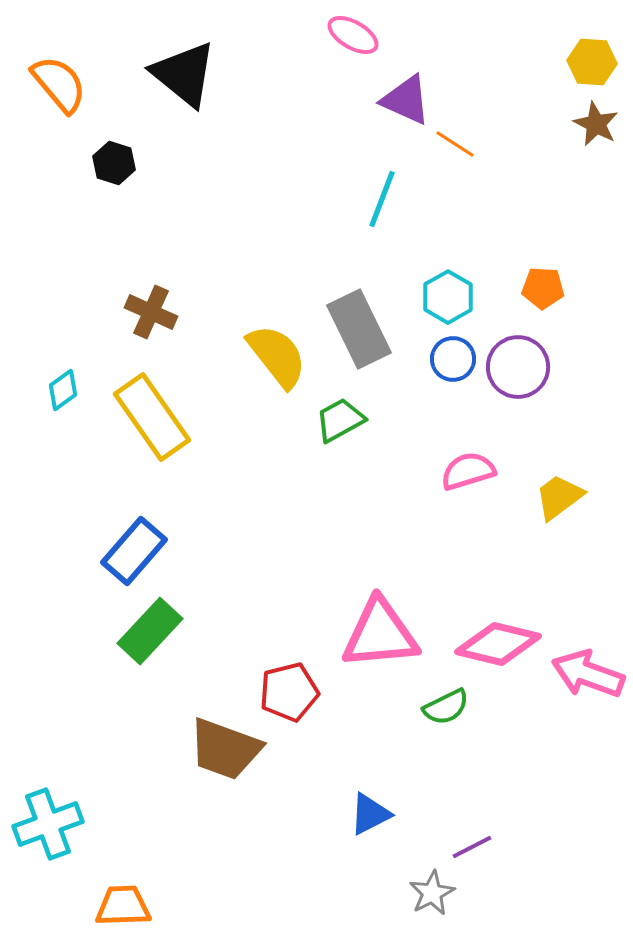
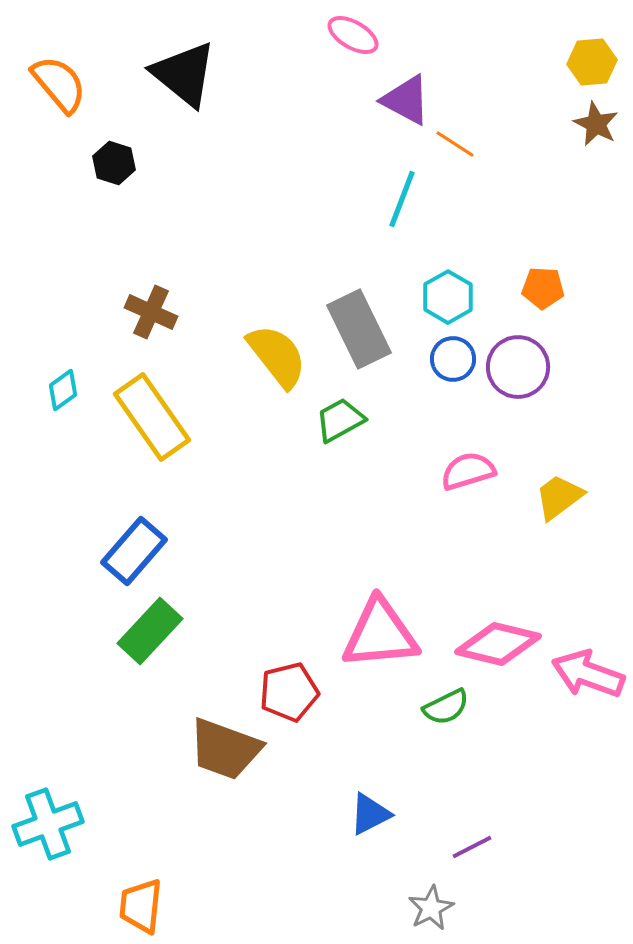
yellow hexagon: rotated 9 degrees counterclockwise
purple triangle: rotated 4 degrees clockwise
cyan line: moved 20 px right
gray star: moved 1 px left, 15 px down
orange trapezoid: moved 18 px right; rotated 82 degrees counterclockwise
